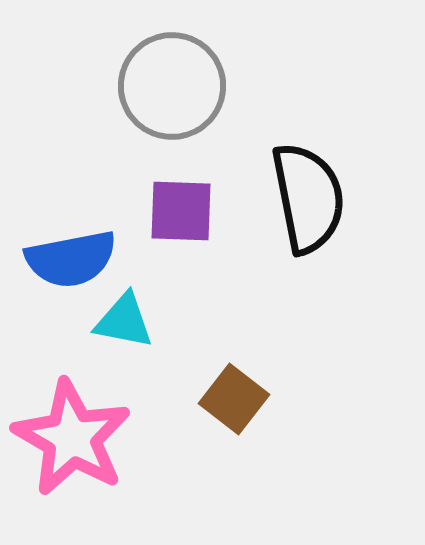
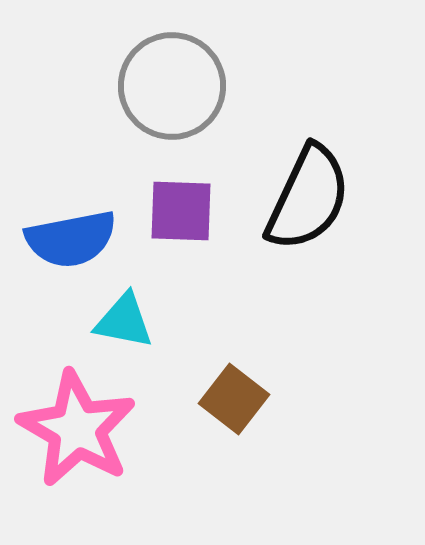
black semicircle: rotated 36 degrees clockwise
blue semicircle: moved 20 px up
pink star: moved 5 px right, 9 px up
